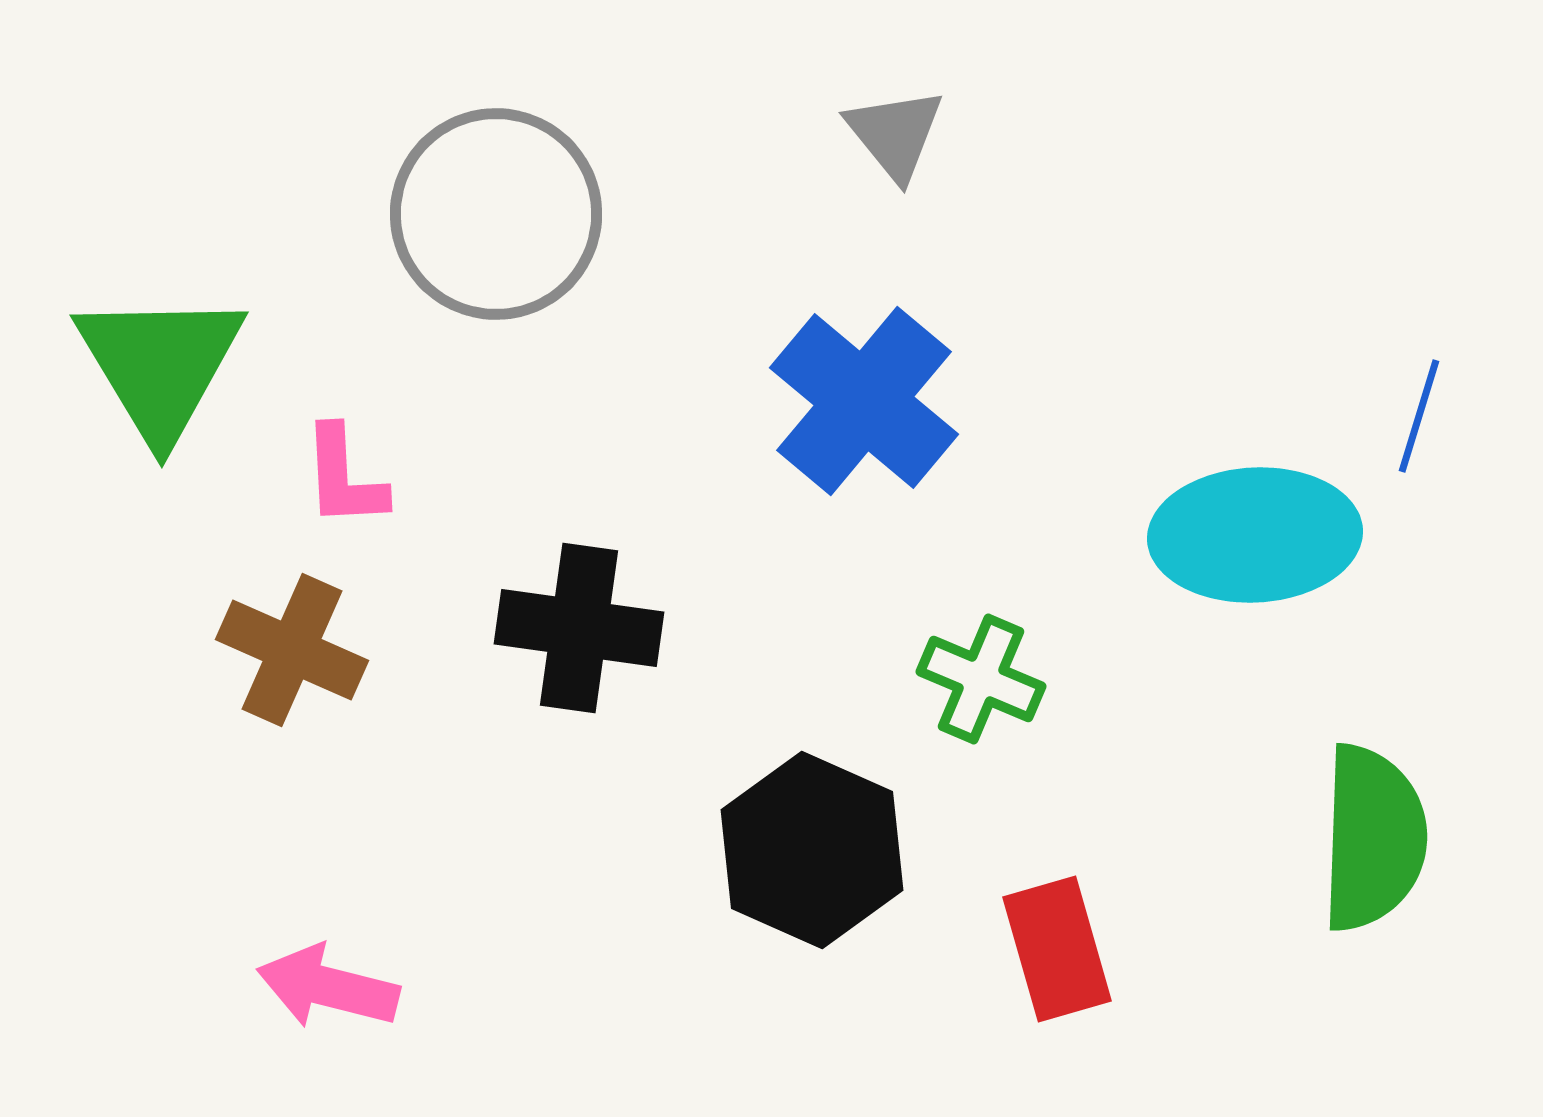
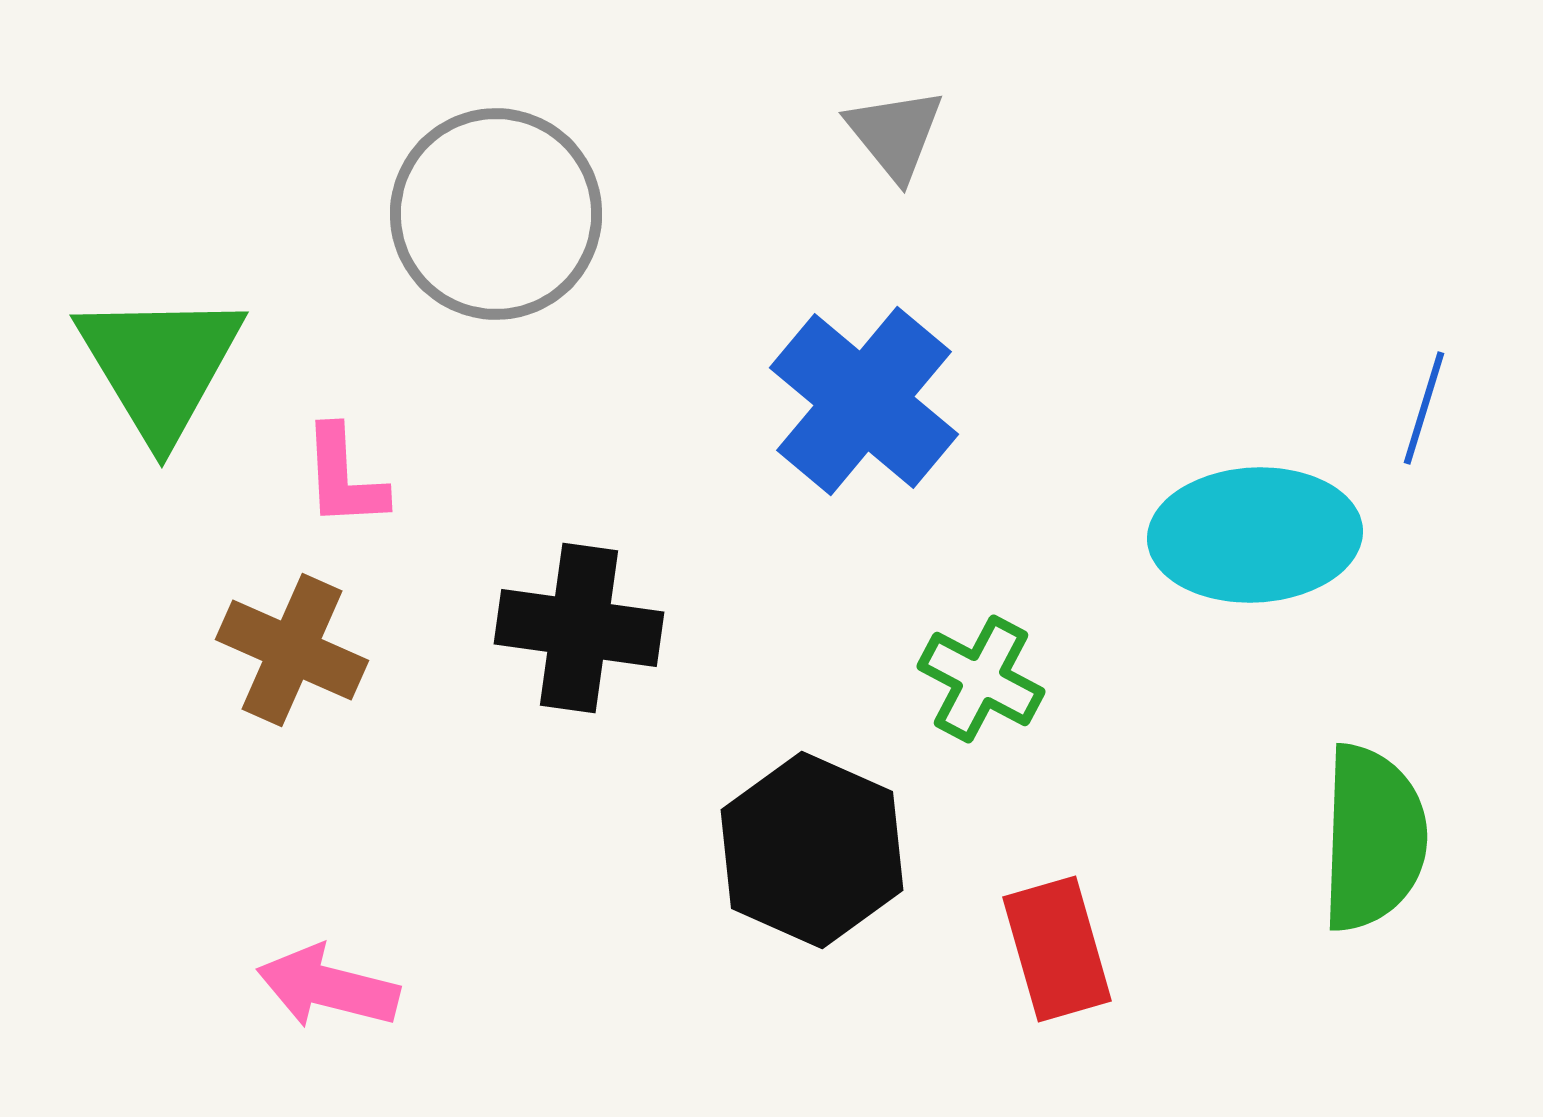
blue line: moved 5 px right, 8 px up
green cross: rotated 5 degrees clockwise
